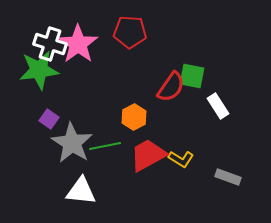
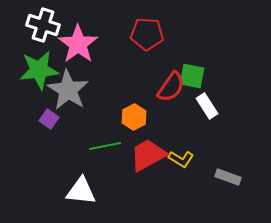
red pentagon: moved 17 px right, 2 px down
white cross: moved 7 px left, 19 px up
white rectangle: moved 11 px left
gray star: moved 4 px left, 53 px up
